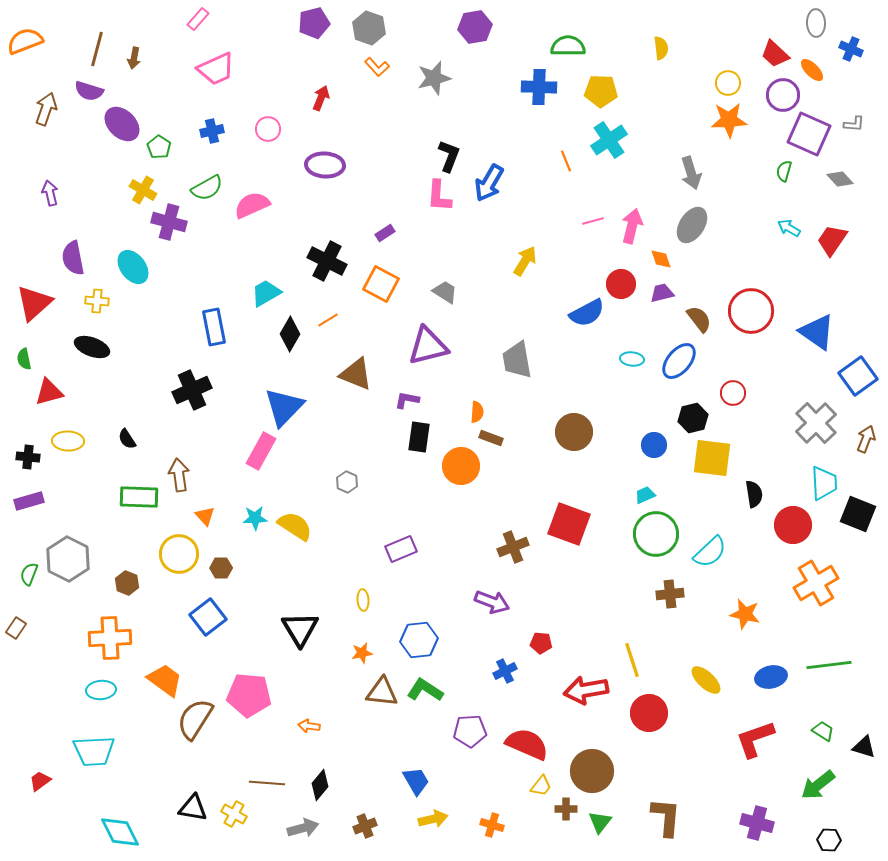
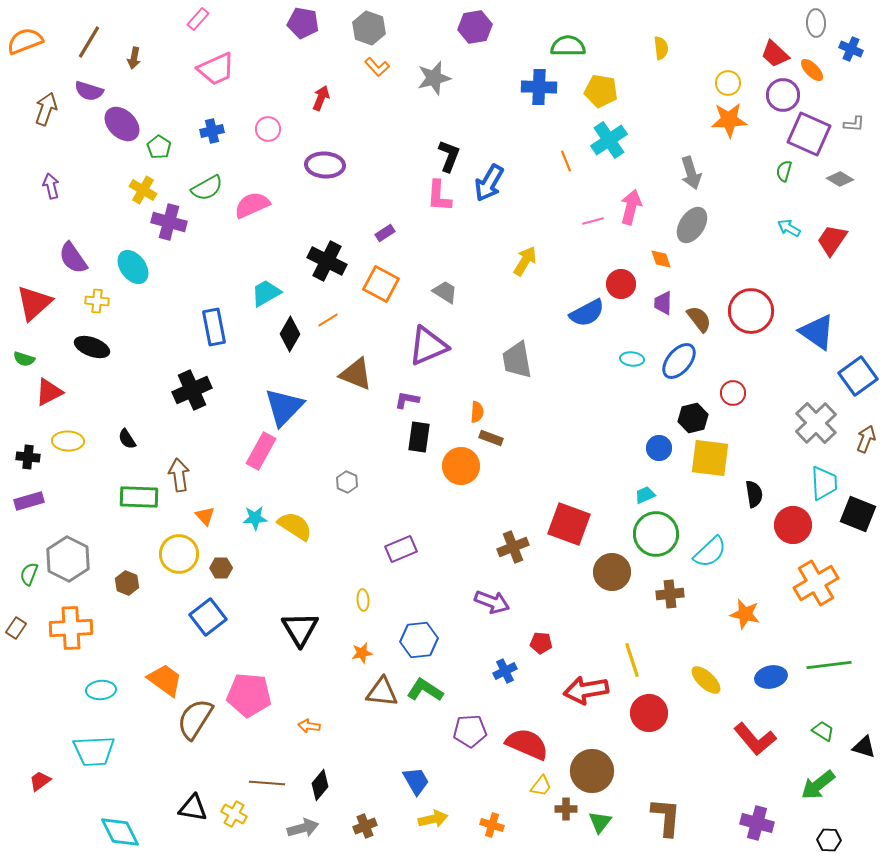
purple pentagon at (314, 23): moved 11 px left; rotated 24 degrees clockwise
brown line at (97, 49): moved 8 px left, 7 px up; rotated 16 degrees clockwise
yellow pentagon at (601, 91): rotated 8 degrees clockwise
gray diamond at (840, 179): rotated 16 degrees counterclockwise
purple arrow at (50, 193): moved 1 px right, 7 px up
pink arrow at (632, 226): moved 1 px left, 19 px up
purple semicircle at (73, 258): rotated 24 degrees counterclockwise
purple trapezoid at (662, 293): moved 1 px right, 10 px down; rotated 75 degrees counterclockwise
purple triangle at (428, 346): rotated 9 degrees counterclockwise
green semicircle at (24, 359): rotated 60 degrees counterclockwise
red triangle at (49, 392): rotated 12 degrees counterclockwise
brown circle at (574, 432): moved 38 px right, 140 px down
blue circle at (654, 445): moved 5 px right, 3 px down
yellow square at (712, 458): moved 2 px left
orange cross at (110, 638): moved 39 px left, 10 px up
red L-shape at (755, 739): rotated 111 degrees counterclockwise
